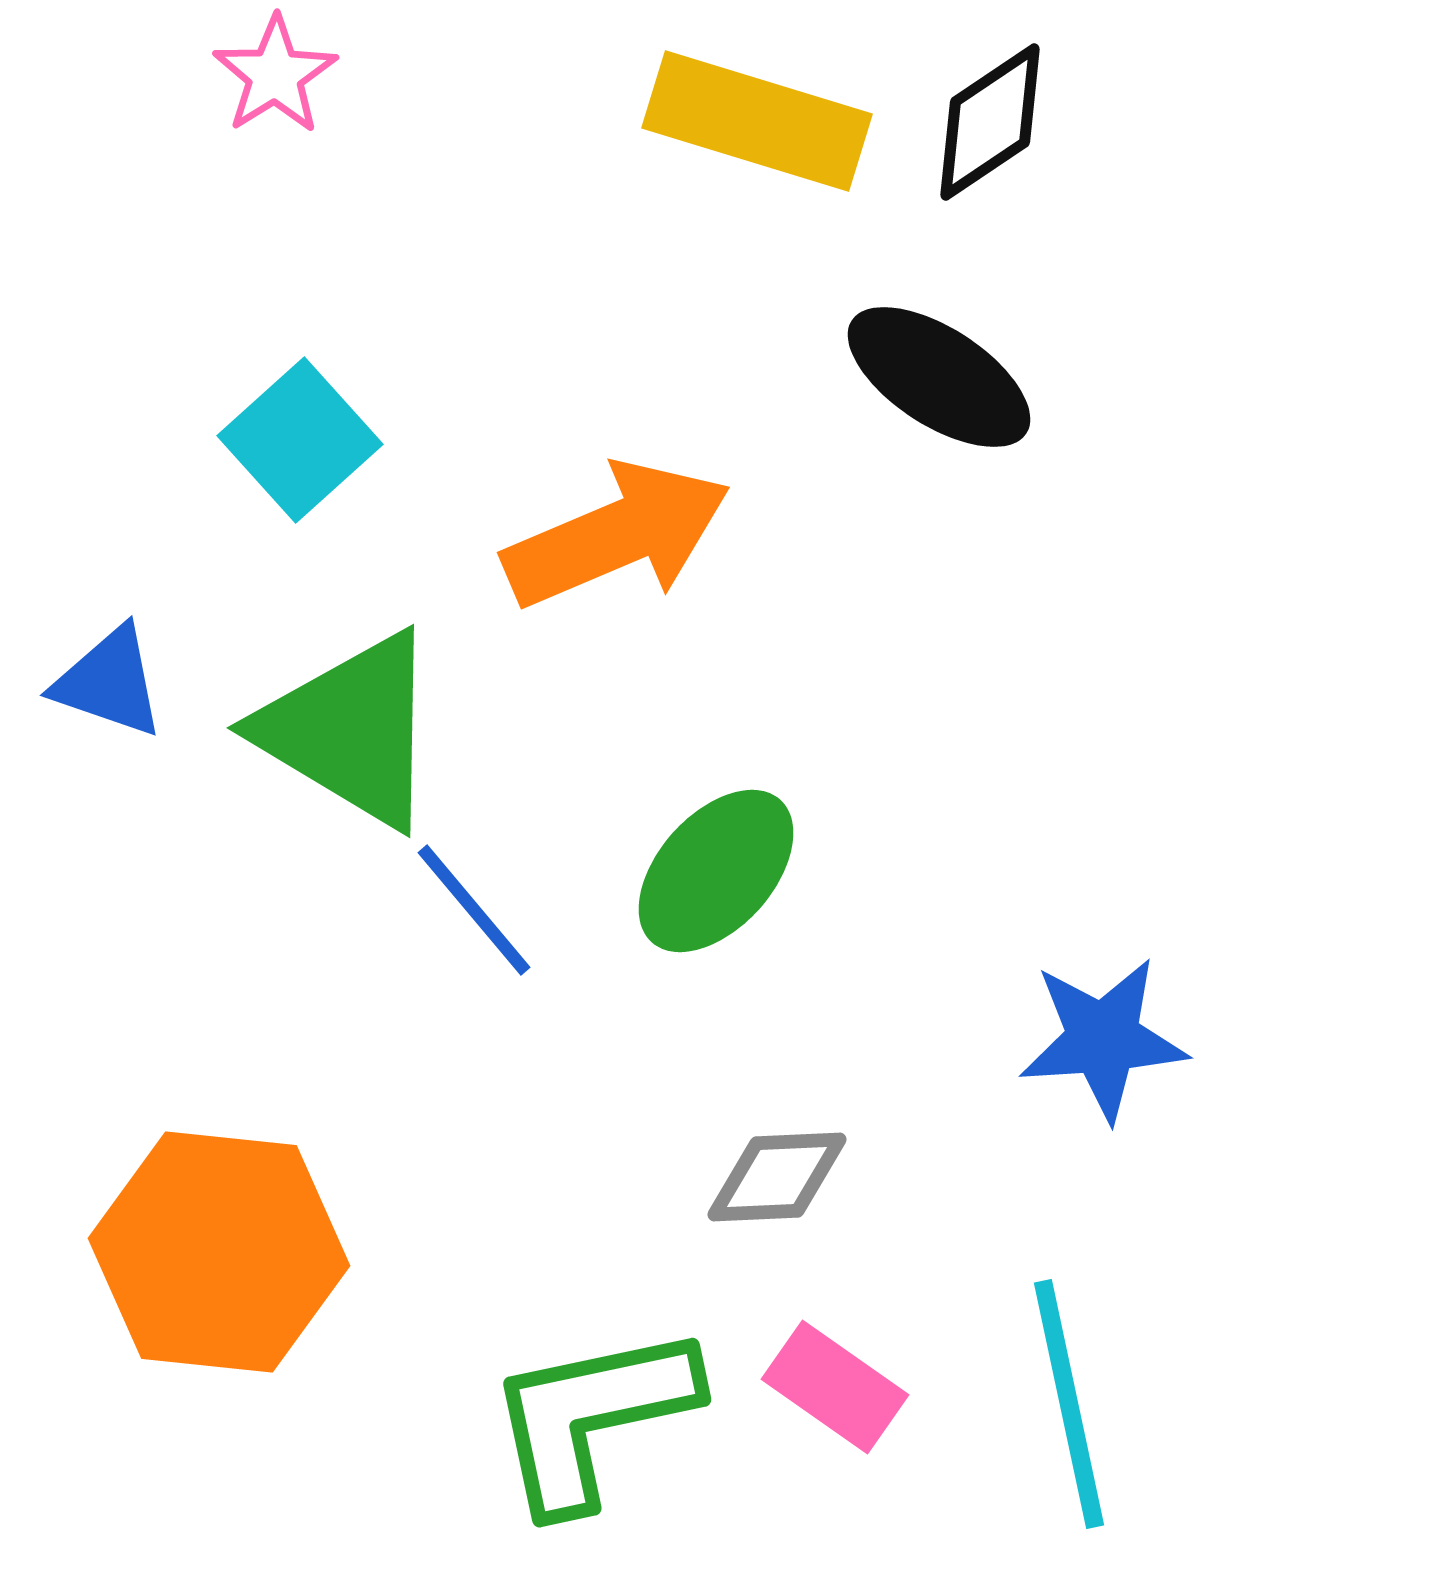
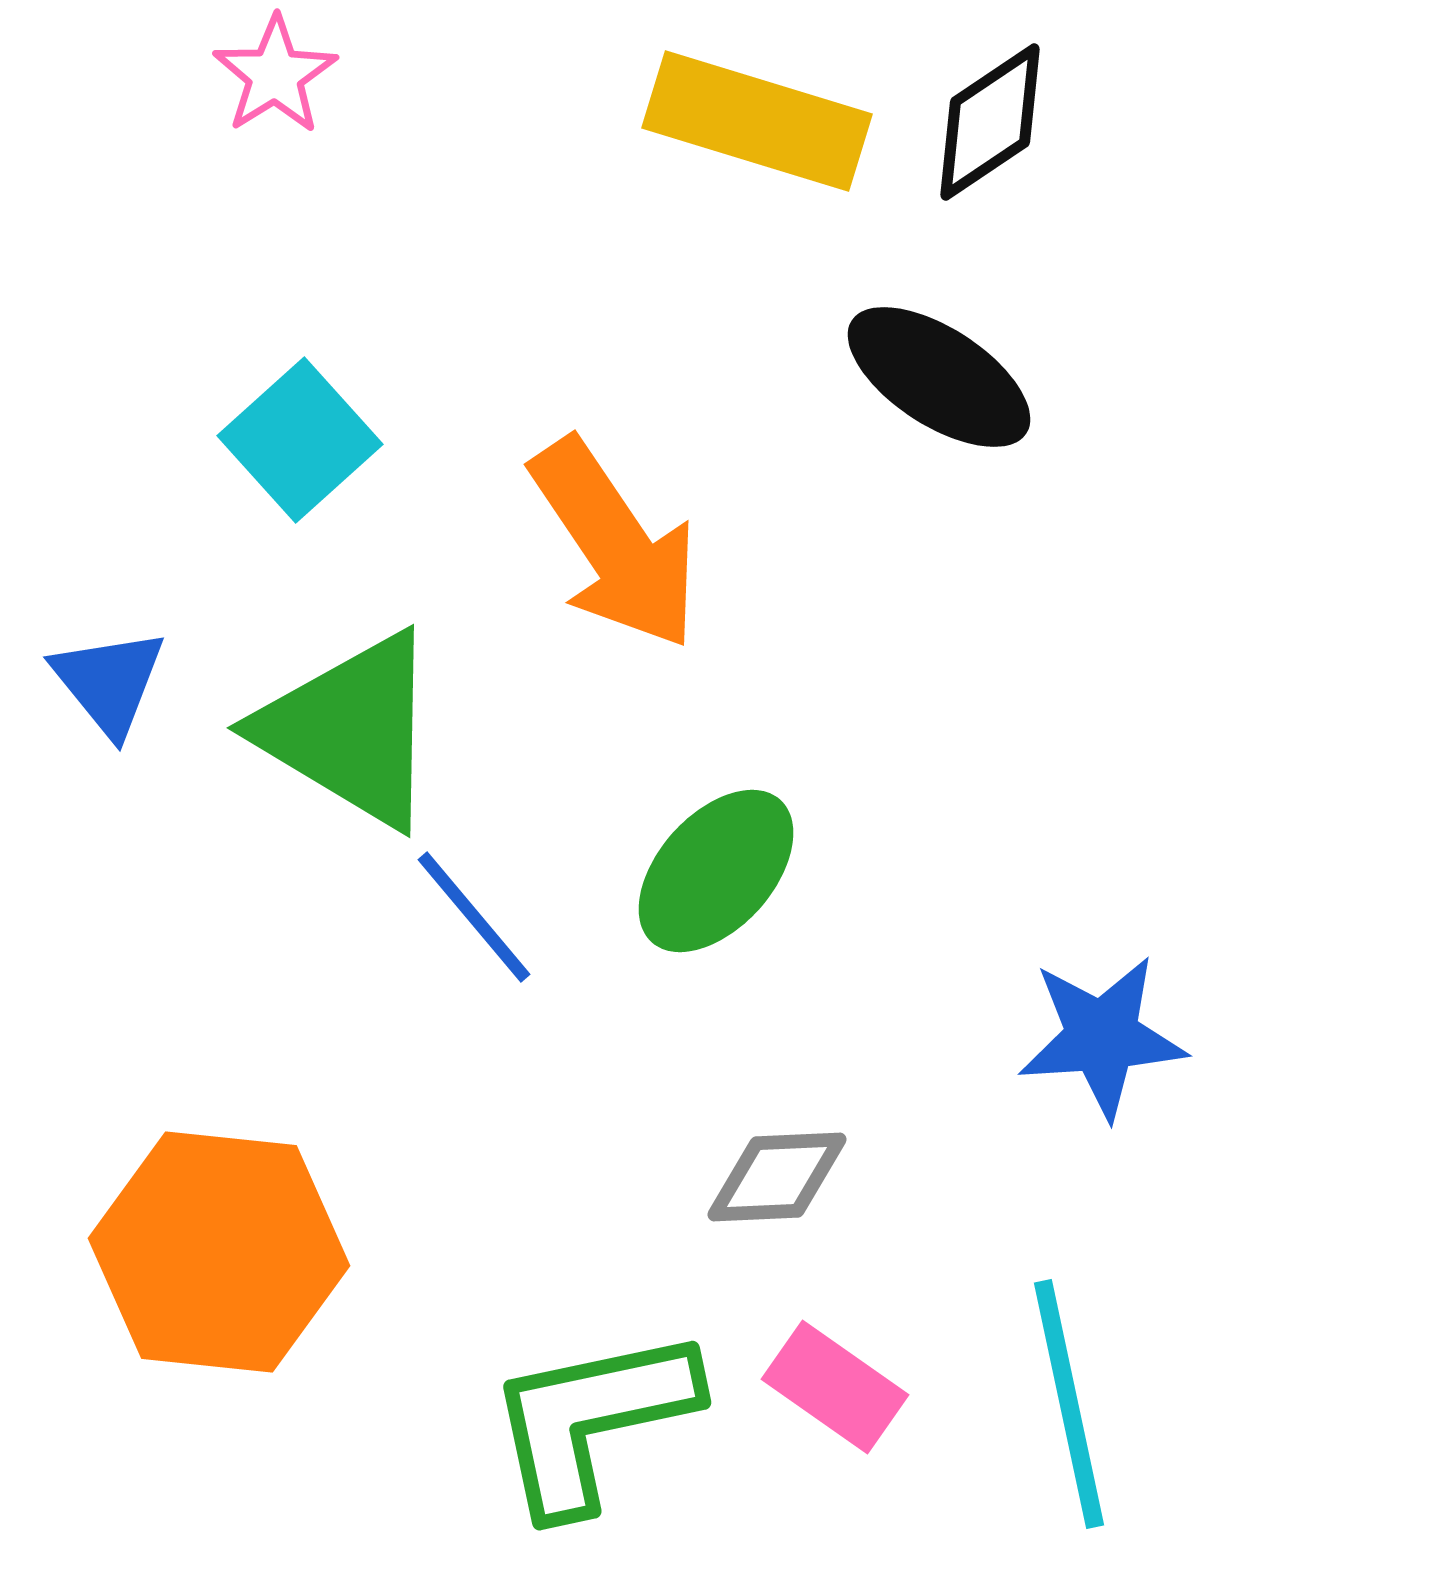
orange arrow: moved 2 px left, 9 px down; rotated 79 degrees clockwise
blue triangle: rotated 32 degrees clockwise
blue line: moved 7 px down
blue star: moved 1 px left, 2 px up
green L-shape: moved 3 px down
